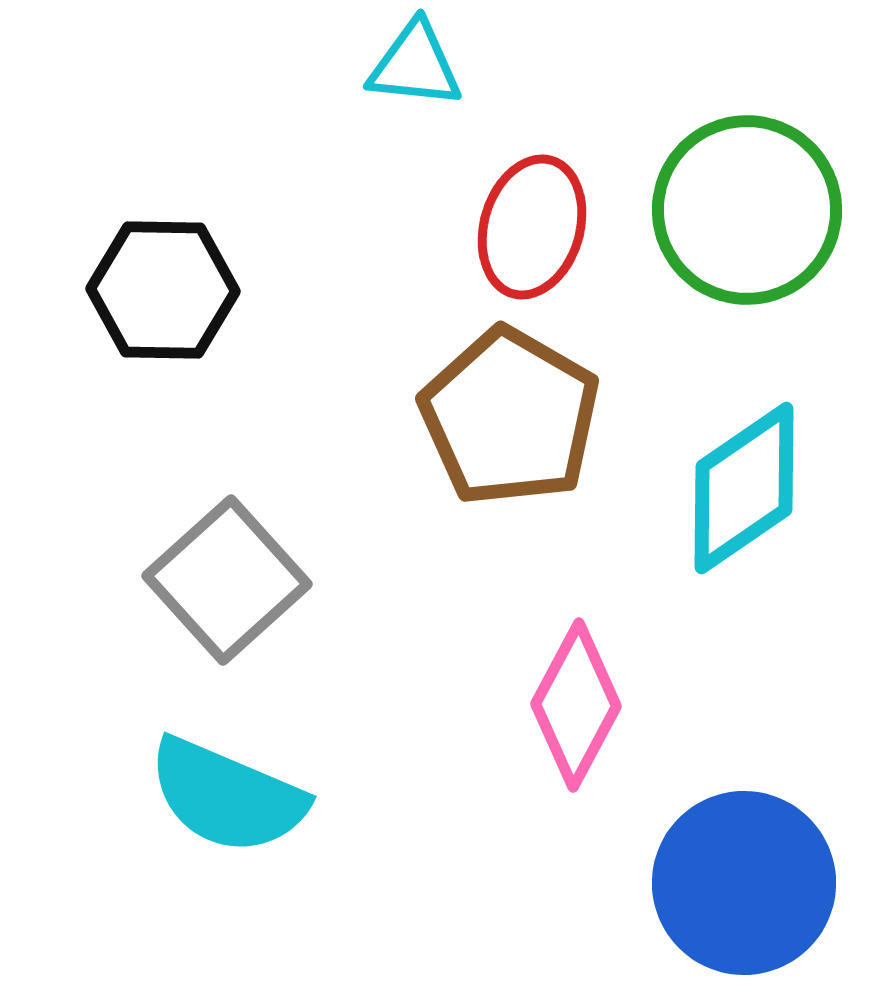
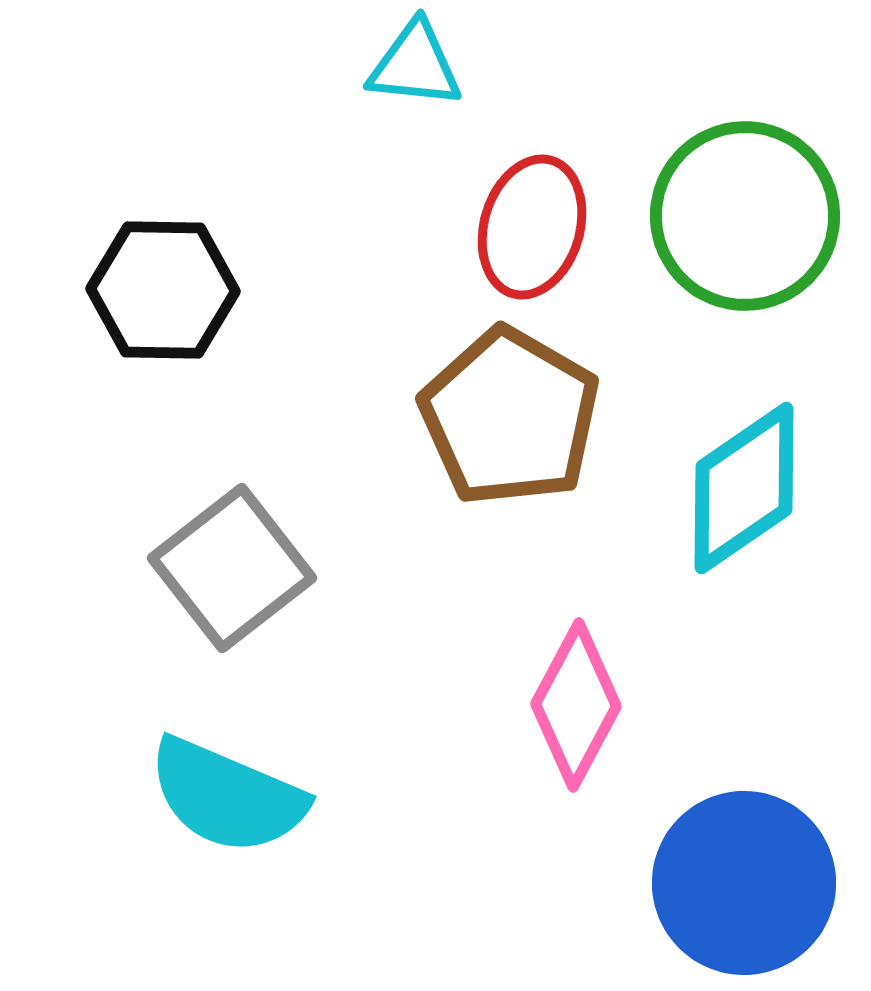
green circle: moved 2 px left, 6 px down
gray square: moved 5 px right, 12 px up; rotated 4 degrees clockwise
